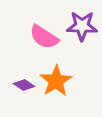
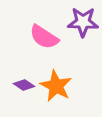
purple star: moved 1 px right, 4 px up
orange star: moved 5 px down; rotated 12 degrees counterclockwise
